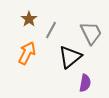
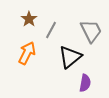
gray trapezoid: moved 2 px up
